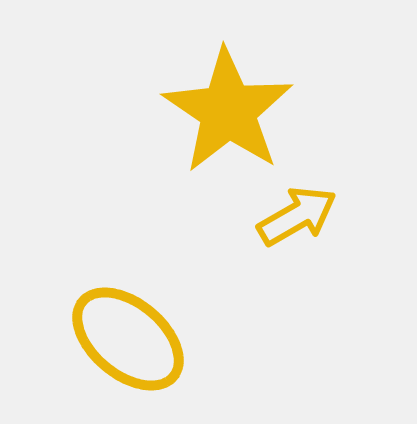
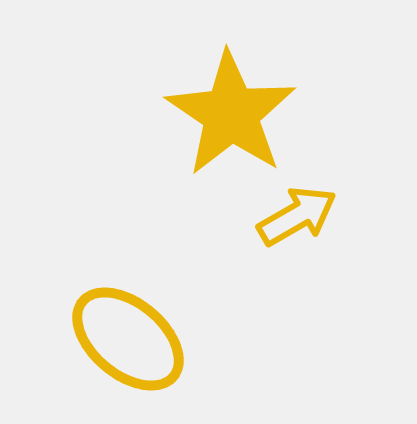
yellow star: moved 3 px right, 3 px down
